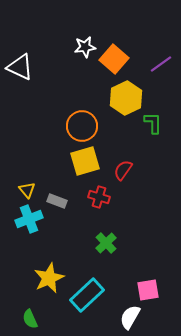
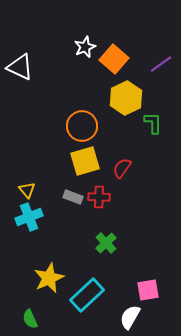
white star: rotated 15 degrees counterclockwise
red semicircle: moved 1 px left, 2 px up
red cross: rotated 15 degrees counterclockwise
gray rectangle: moved 16 px right, 4 px up
cyan cross: moved 2 px up
